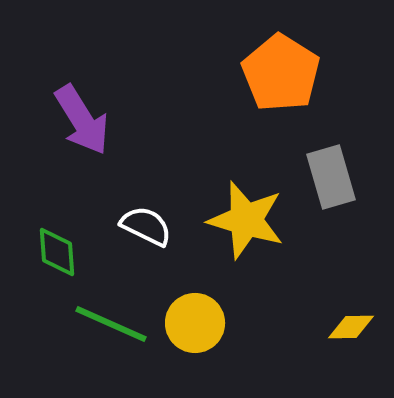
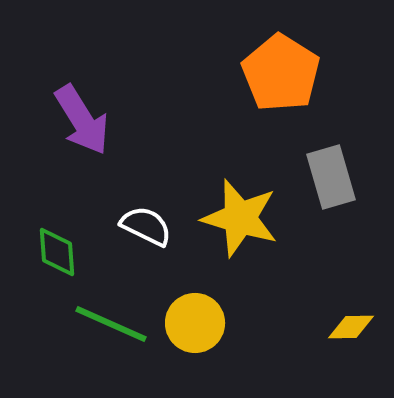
yellow star: moved 6 px left, 2 px up
